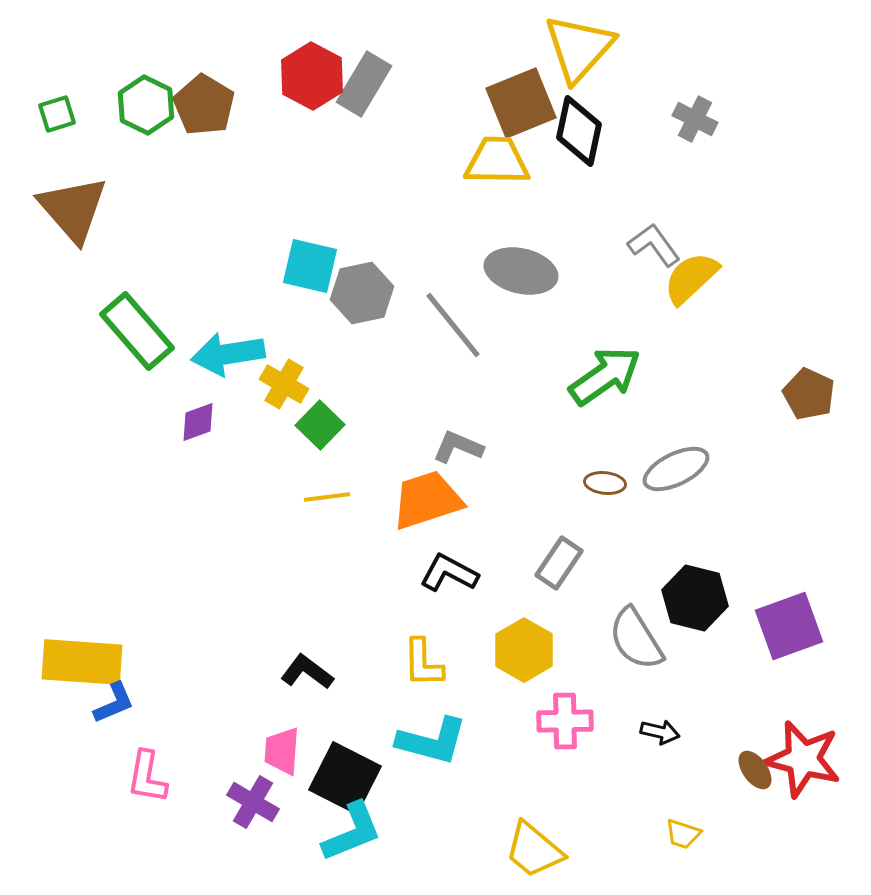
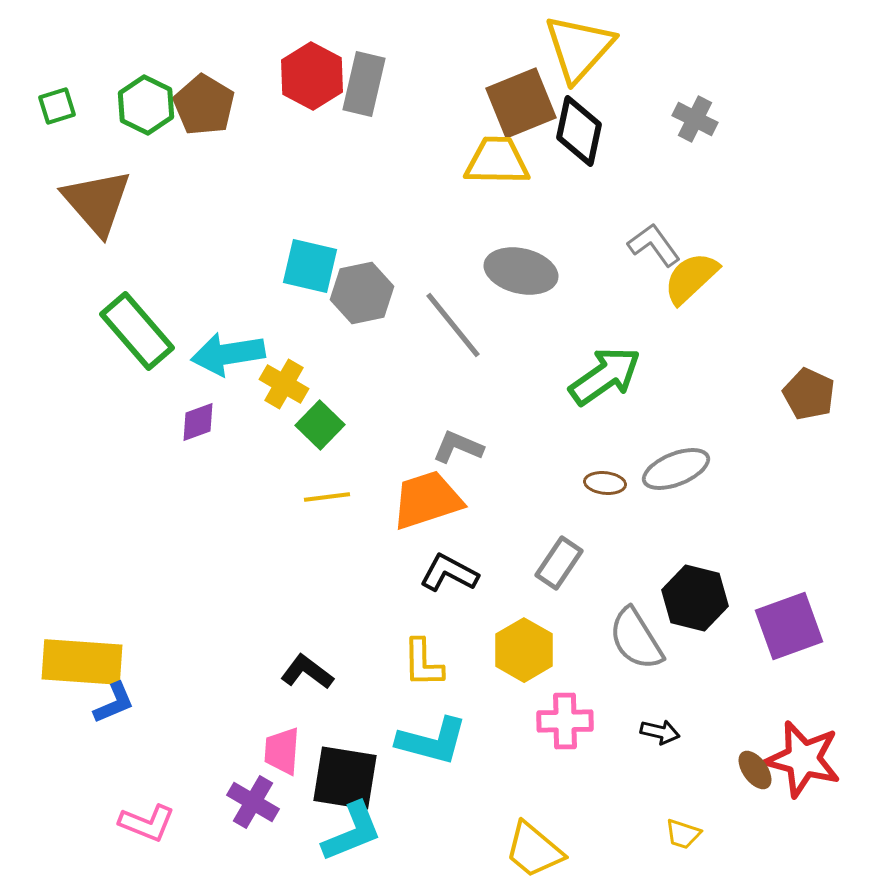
gray rectangle at (364, 84): rotated 18 degrees counterclockwise
green square at (57, 114): moved 8 px up
brown triangle at (73, 209): moved 24 px right, 7 px up
gray ellipse at (676, 469): rotated 4 degrees clockwise
pink L-shape at (147, 777): moved 46 px down; rotated 78 degrees counterclockwise
black square at (345, 778): rotated 18 degrees counterclockwise
